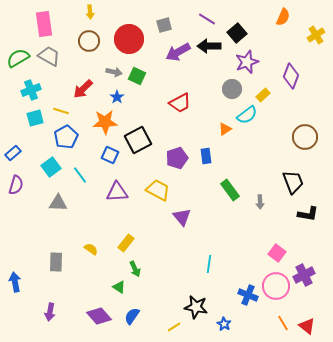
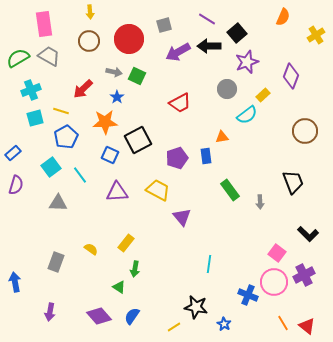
gray circle at (232, 89): moved 5 px left
orange triangle at (225, 129): moved 3 px left, 8 px down; rotated 24 degrees clockwise
brown circle at (305, 137): moved 6 px up
black L-shape at (308, 214): moved 20 px down; rotated 35 degrees clockwise
gray rectangle at (56, 262): rotated 18 degrees clockwise
green arrow at (135, 269): rotated 35 degrees clockwise
pink circle at (276, 286): moved 2 px left, 4 px up
